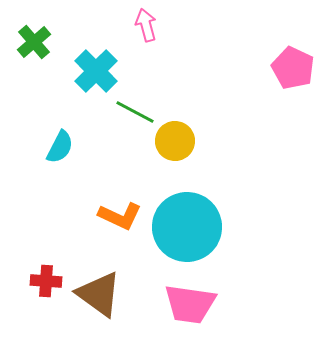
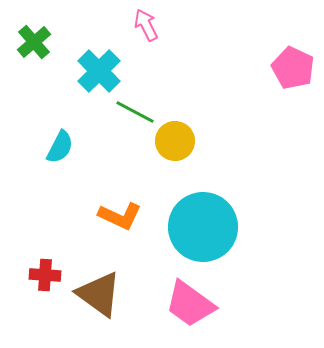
pink arrow: rotated 12 degrees counterclockwise
cyan cross: moved 3 px right
cyan circle: moved 16 px right
red cross: moved 1 px left, 6 px up
pink trapezoid: rotated 28 degrees clockwise
